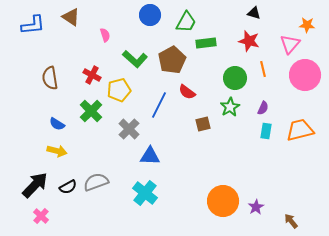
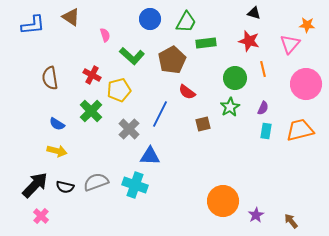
blue circle: moved 4 px down
green L-shape: moved 3 px left, 3 px up
pink circle: moved 1 px right, 9 px down
blue line: moved 1 px right, 9 px down
black semicircle: moved 3 px left; rotated 42 degrees clockwise
cyan cross: moved 10 px left, 8 px up; rotated 20 degrees counterclockwise
purple star: moved 8 px down
